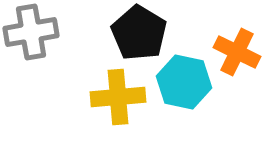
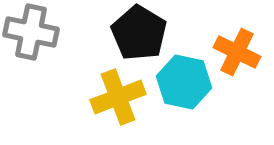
gray cross: rotated 22 degrees clockwise
yellow cross: rotated 16 degrees counterclockwise
